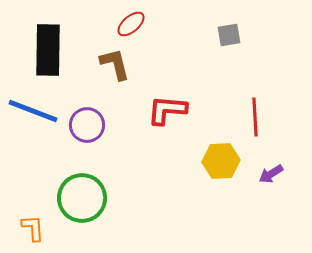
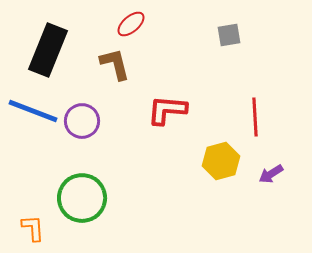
black rectangle: rotated 21 degrees clockwise
purple circle: moved 5 px left, 4 px up
yellow hexagon: rotated 12 degrees counterclockwise
